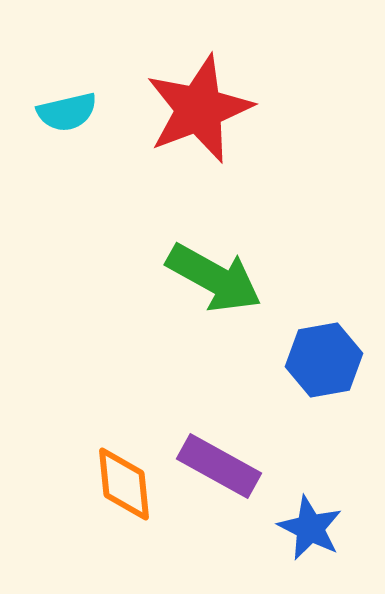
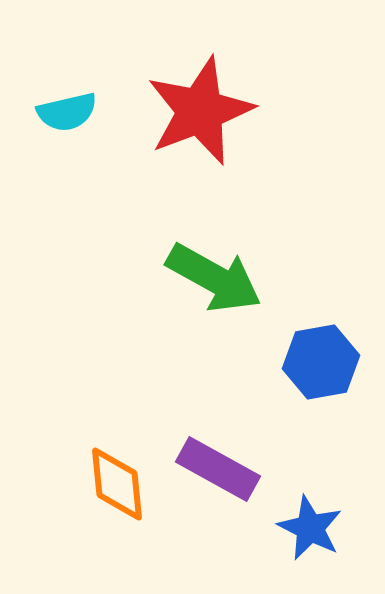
red star: moved 1 px right, 2 px down
blue hexagon: moved 3 px left, 2 px down
purple rectangle: moved 1 px left, 3 px down
orange diamond: moved 7 px left
